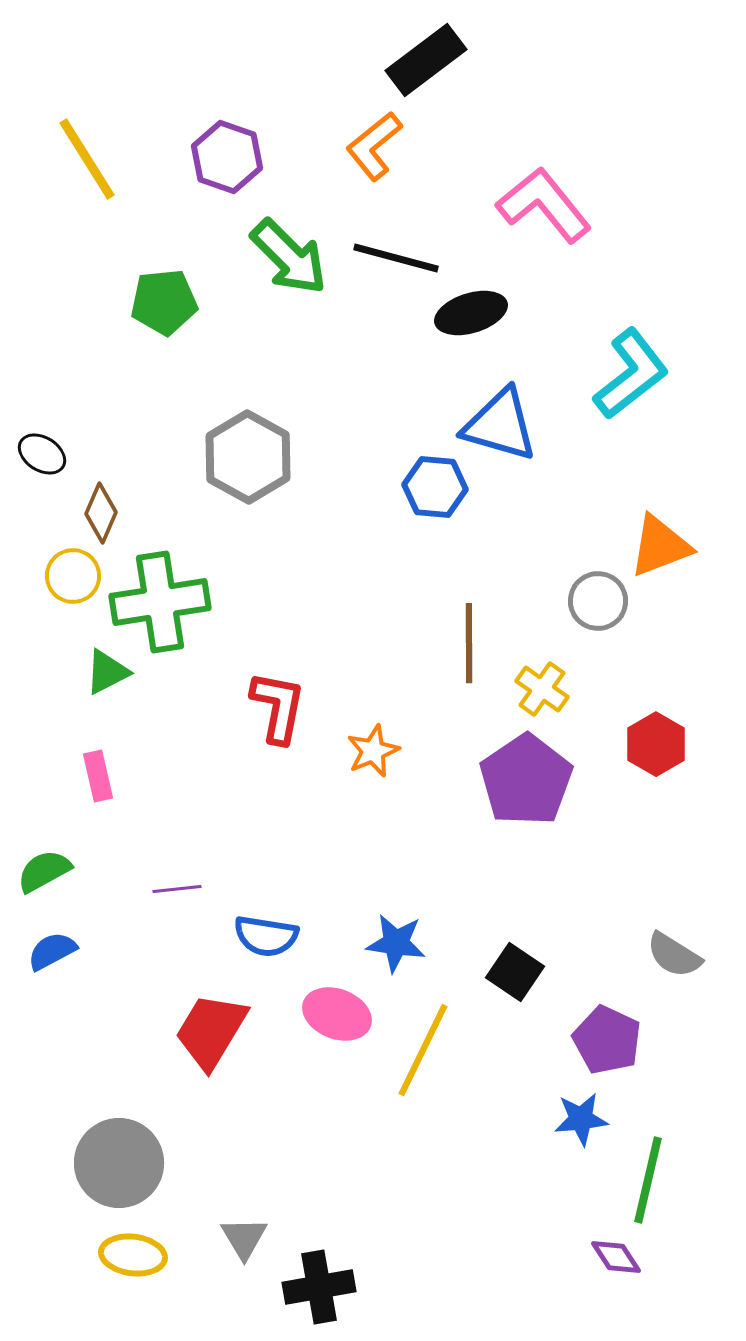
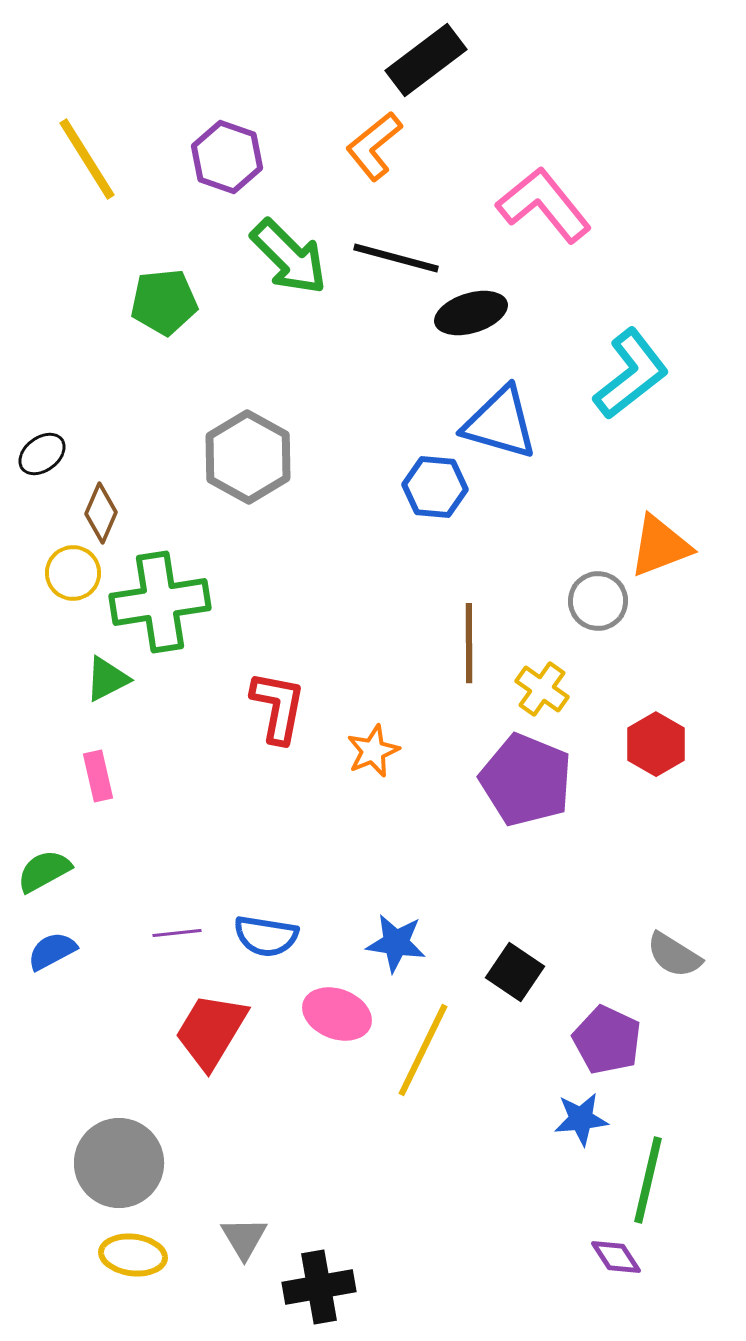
blue triangle at (500, 425): moved 2 px up
black ellipse at (42, 454): rotated 69 degrees counterclockwise
yellow circle at (73, 576): moved 3 px up
green triangle at (107, 672): moved 7 px down
purple pentagon at (526, 780): rotated 16 degrees counterclockwise
purple line at (177, 889): moved 44 px down
